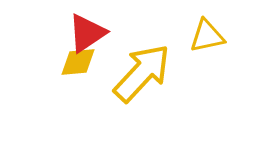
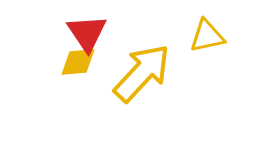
red triangle: rotated 30 degrees counterclockwise
